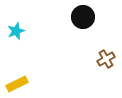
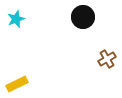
cyan star: moved 12 px up
brown cross: moved 1 px right
